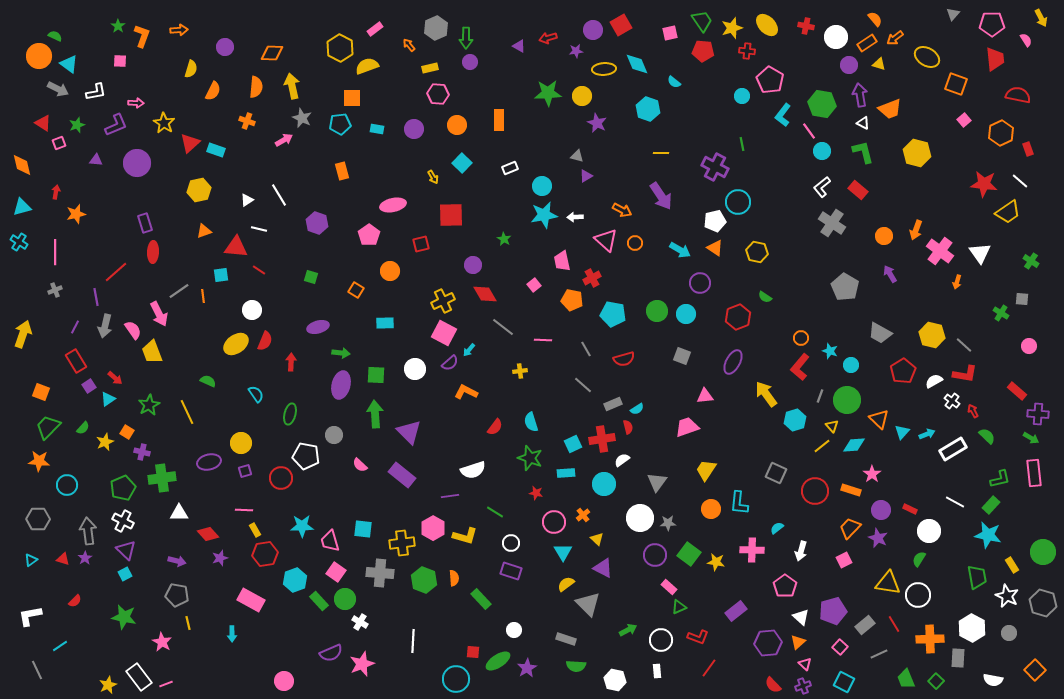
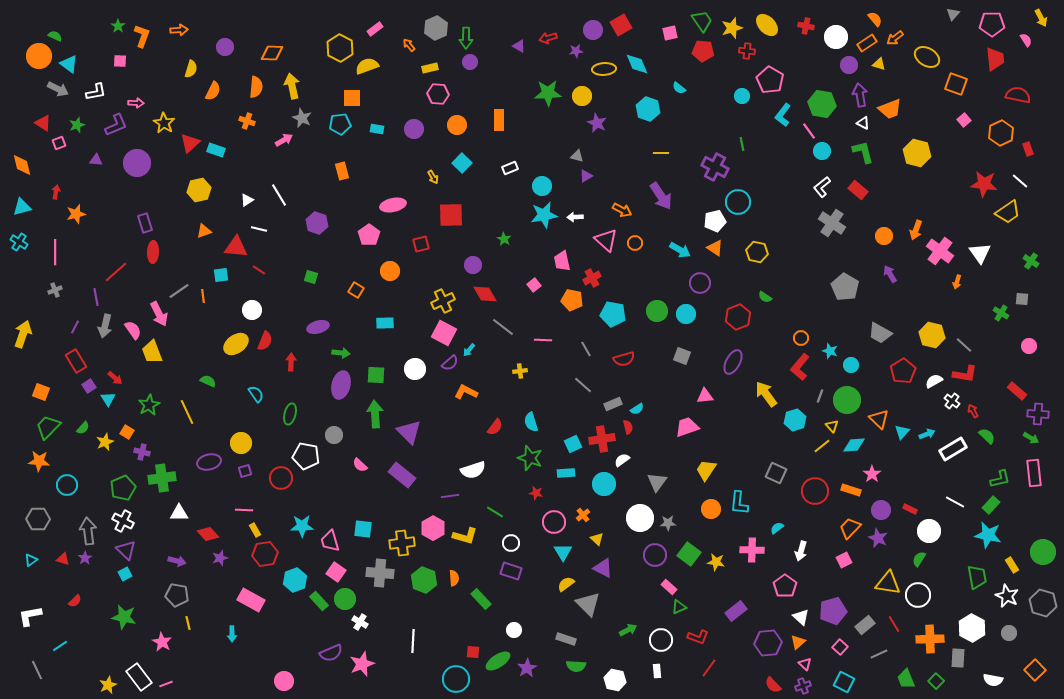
cyan semicircle at (674, 82): moved 5 px right, 6 px down
cyan triangle at (108, 399): rotated 28 degrees counterclockwise
